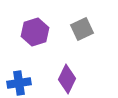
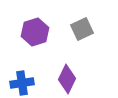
blue cross: moved 3 px right
